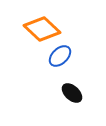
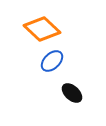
blue ellipse: moved 8 px left, 5 px down
